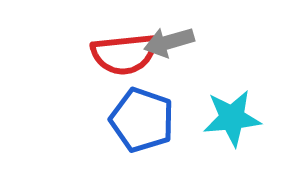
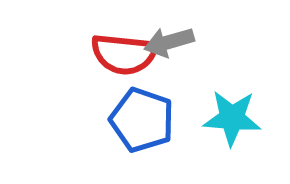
red semicircle: rotated 12 degrees clockwise
cyan star: rotated 10 degrees clockwise
